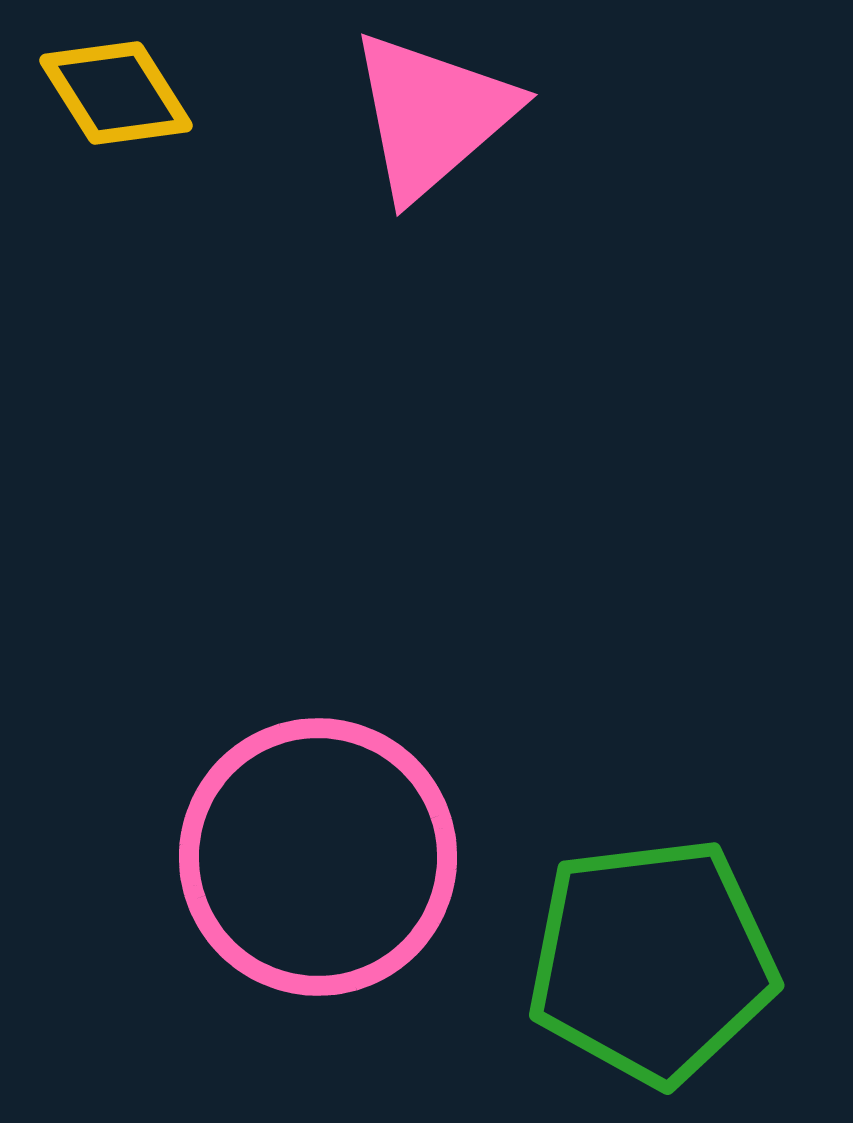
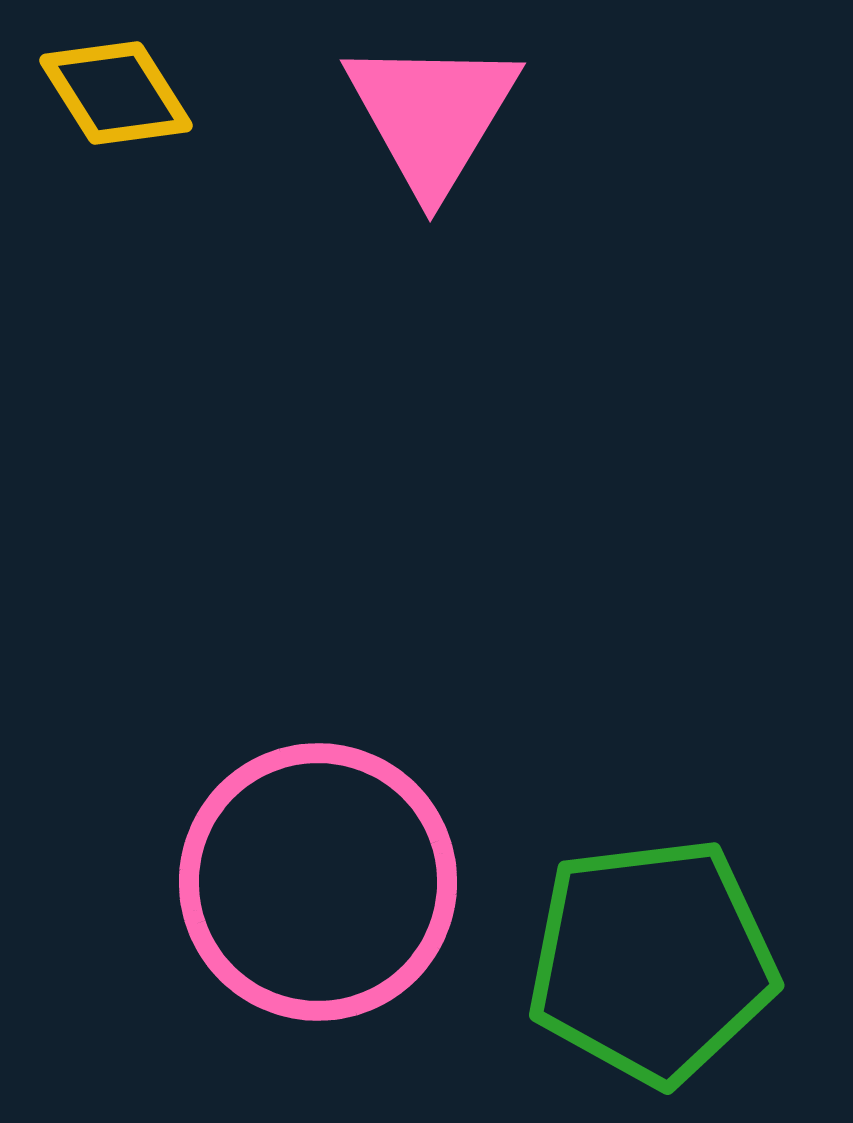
pink triangle: rotated 18 degrees counterclockwise
pink circle: moved 25 px down
